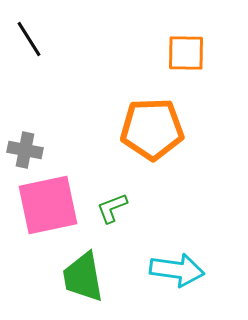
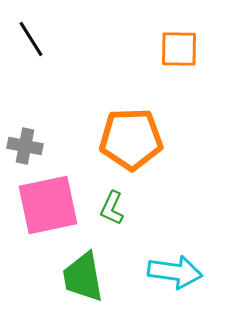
black line: moved 2 px right
orange square: moved 7 px left, 4 px up
orange pentagon: moved 21 px left, 10 px down
gray cross: moved 4 px up
green L-shape: rotated 44 degrees counterclockwise
cyan arrow: moved 2 px left, 2 px down
